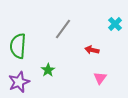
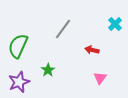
green semicircle: rotated 20 degrees clockwise
